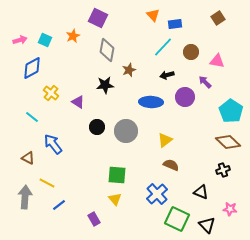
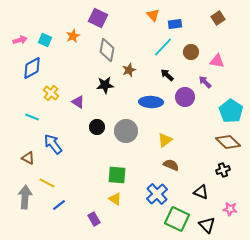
black arrow at (167, 75): rotated 56 degrees clockwise
cyan line at (32, 117): rotated 16 degrees counterclockwise
yellow triangle at (115, 199): rotated 16 degrees counterclockwise
